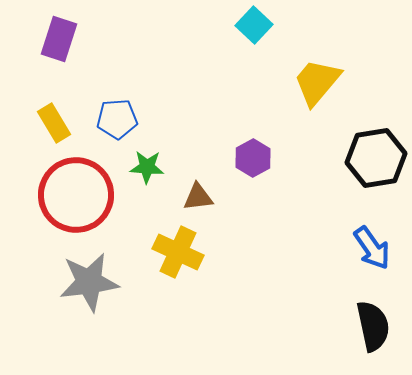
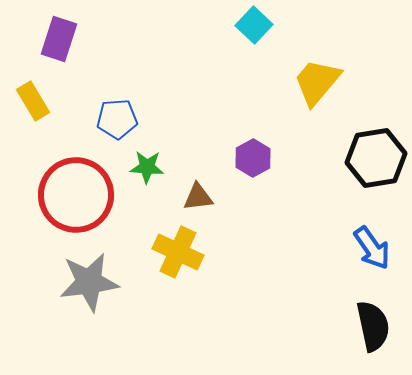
yellow rectangle: moved 21 px left, 22 px up
